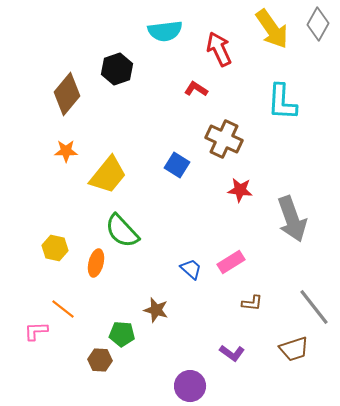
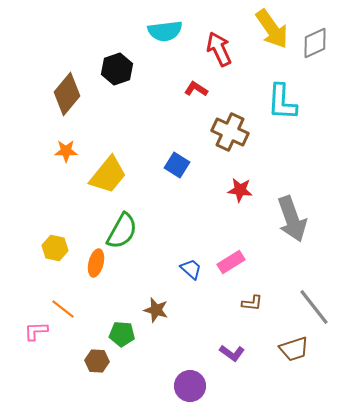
gray diamond: moved 3 px left, 19 px down; rotated 36 degrees clockwise
brown cross: moved 6 px right, 7 px up
green semicircle: rotated 108 degrees counterclockwise
brown hexagon: moved 3 px left, 1 px down
